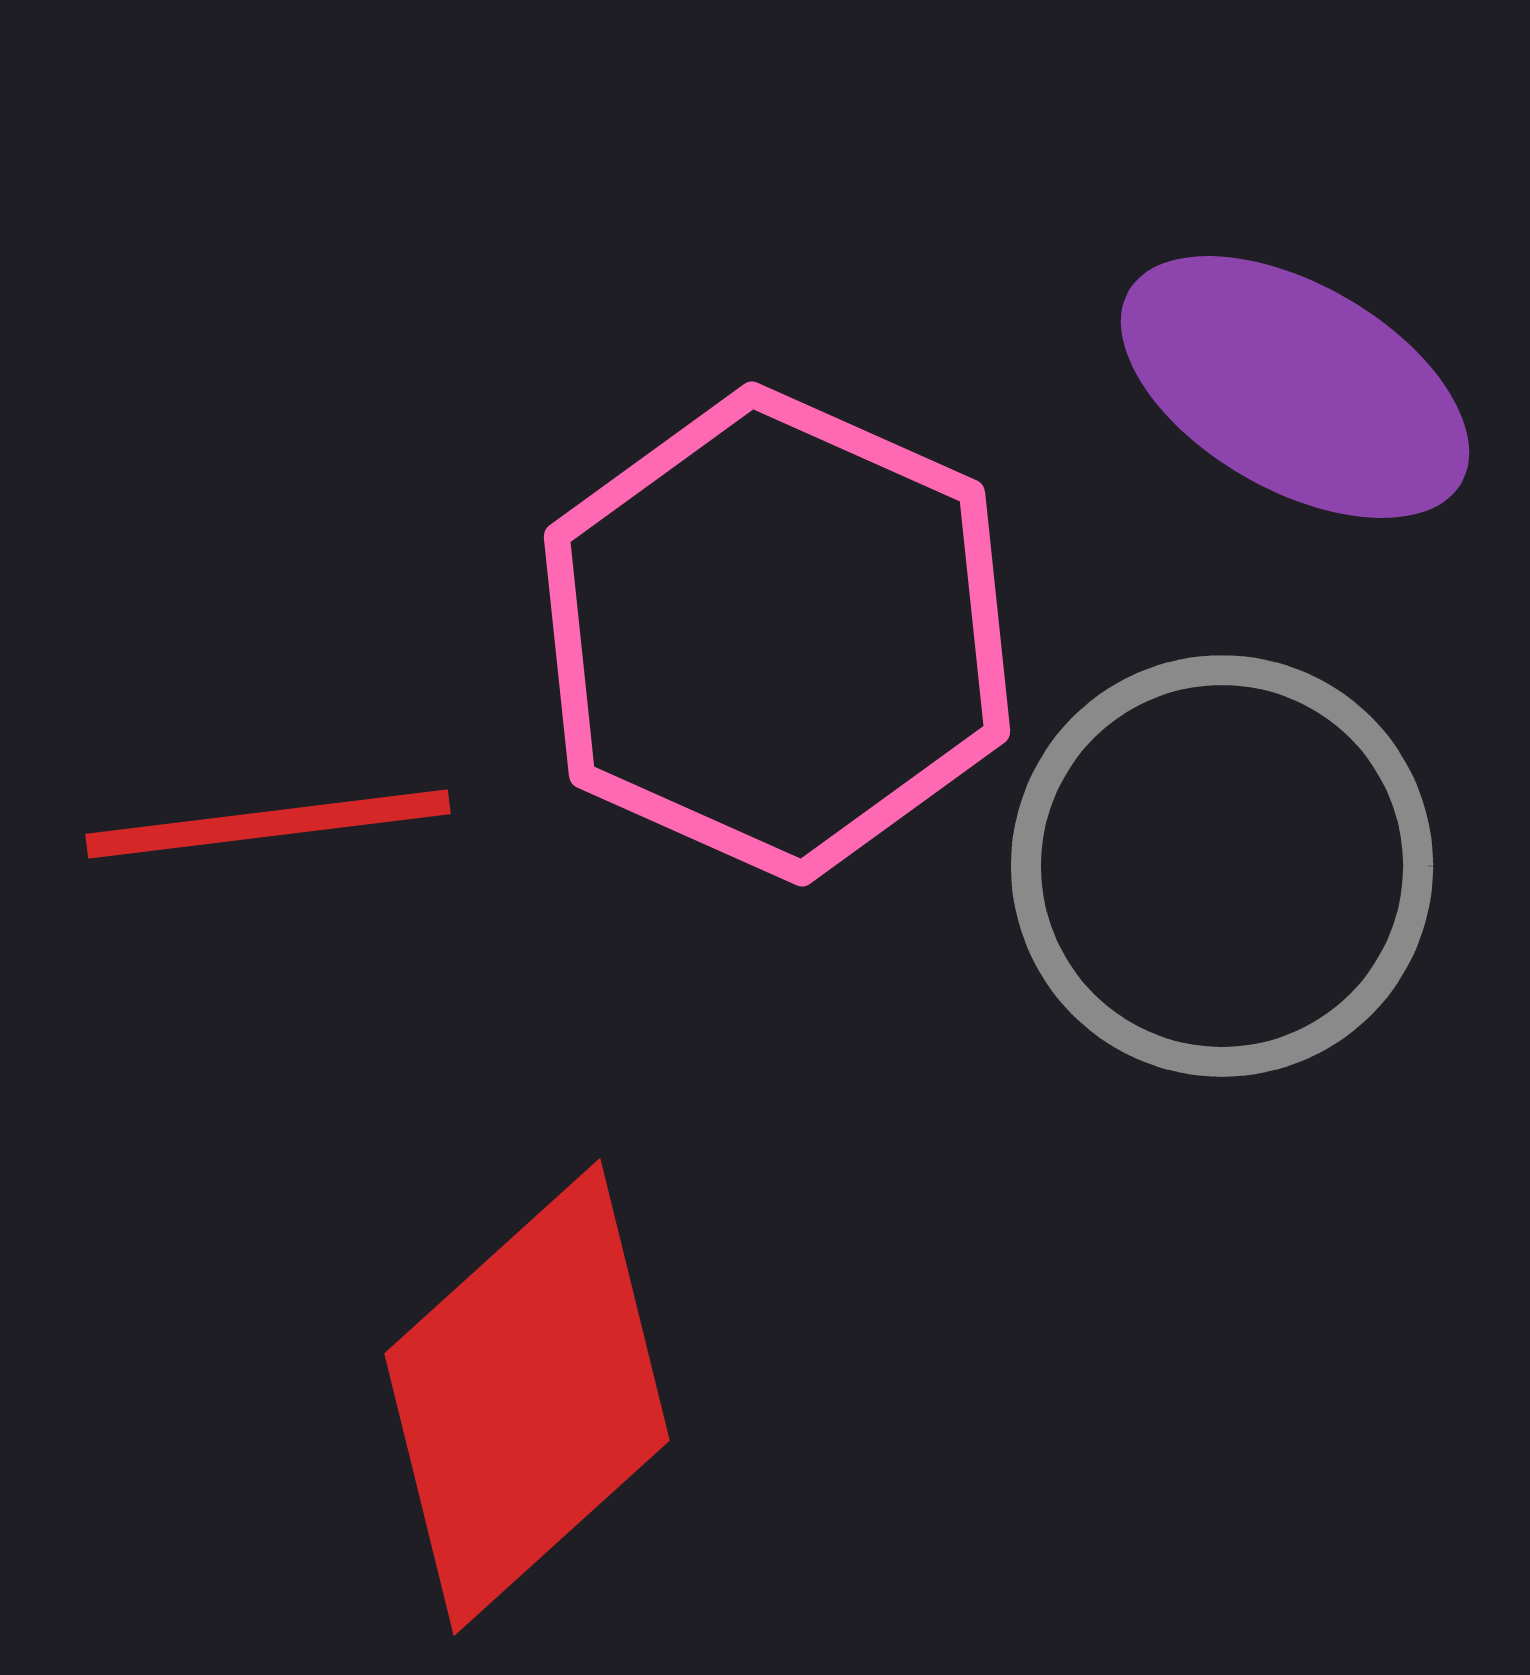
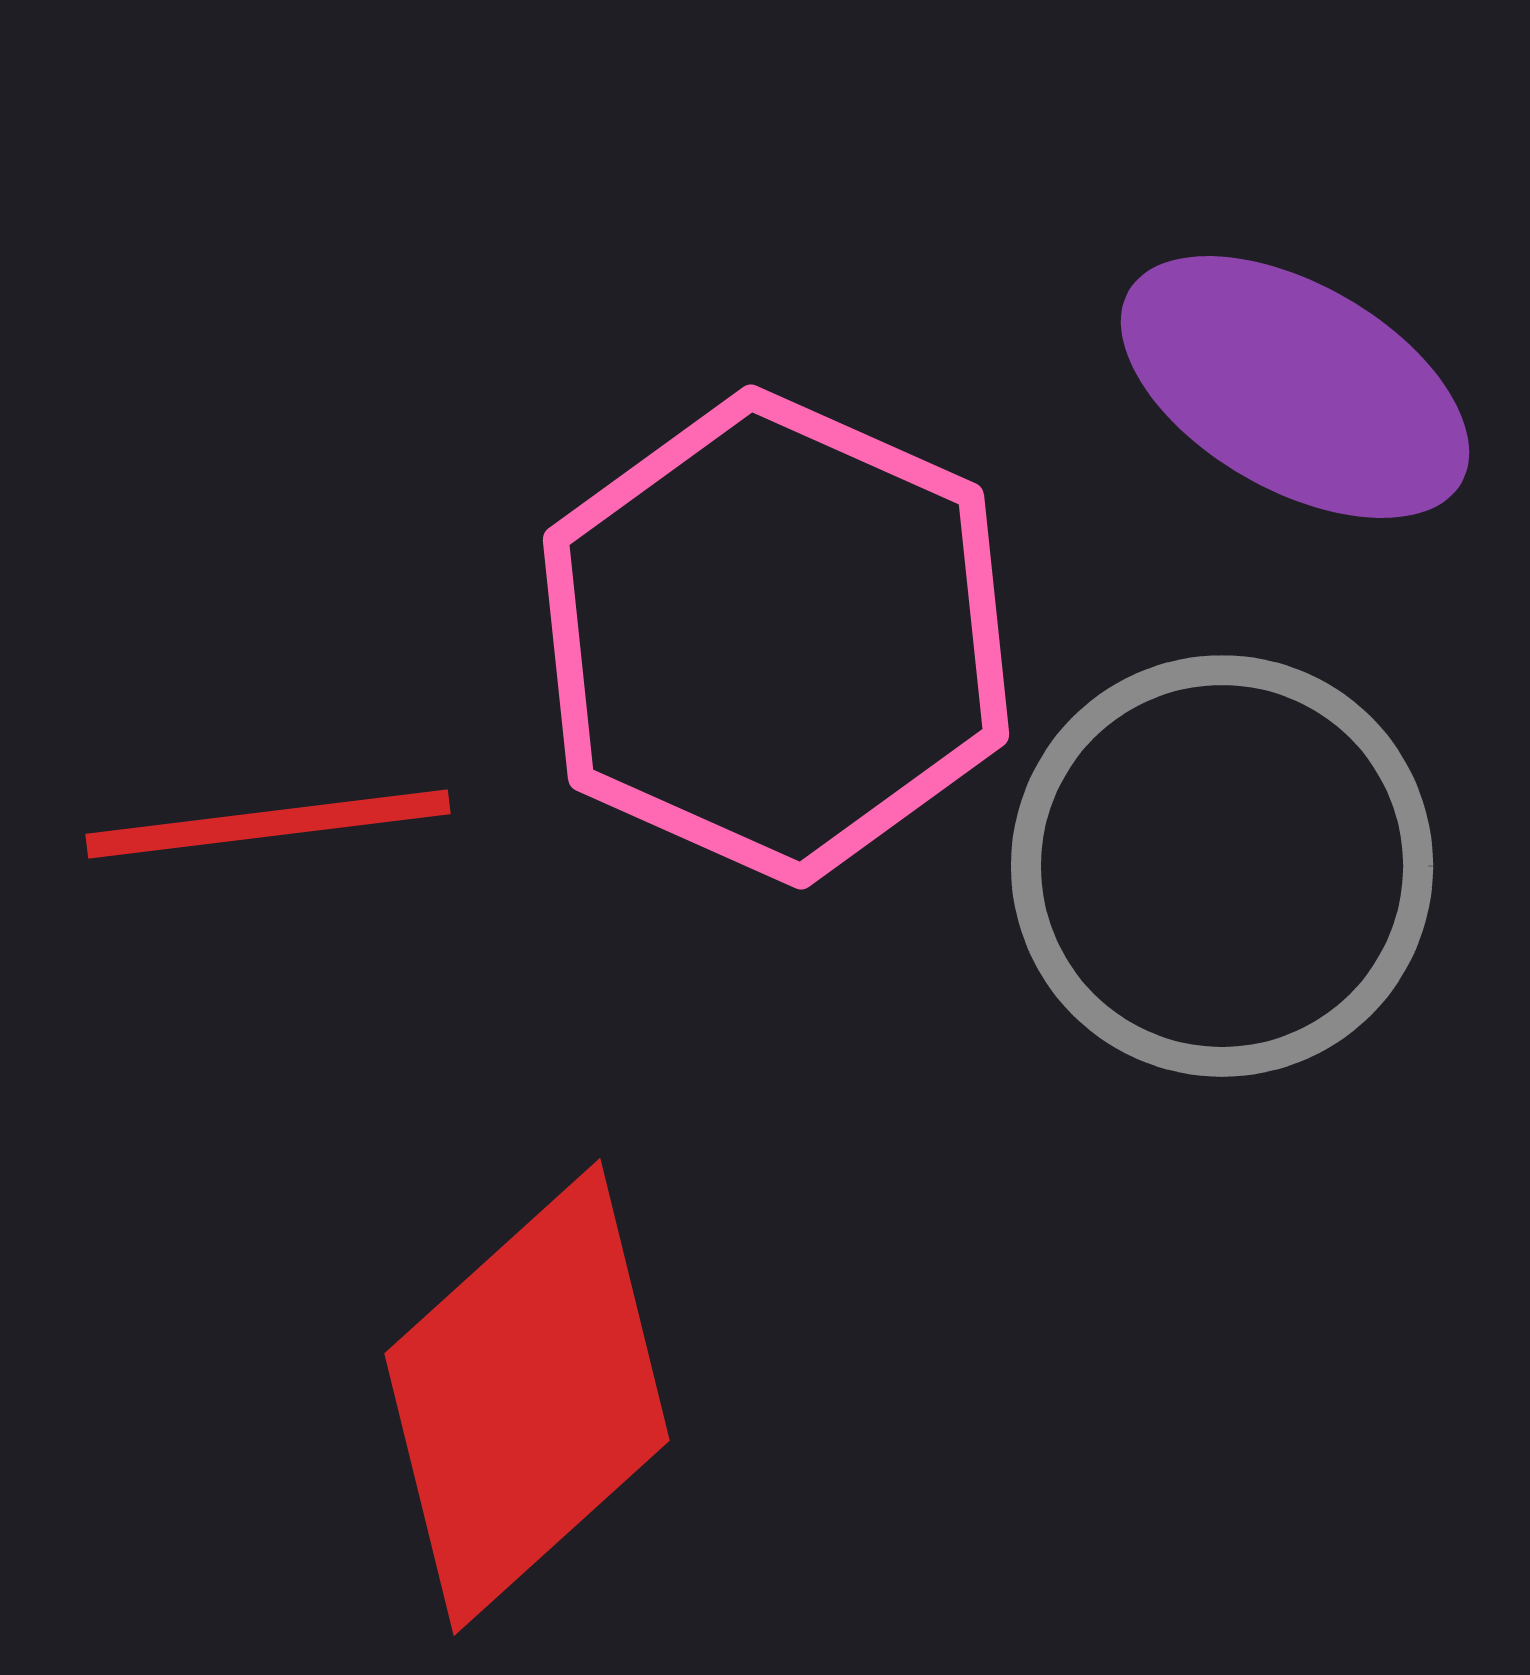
pink hexagon: moved 1 px left, 3 px down
